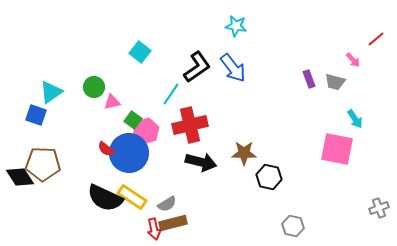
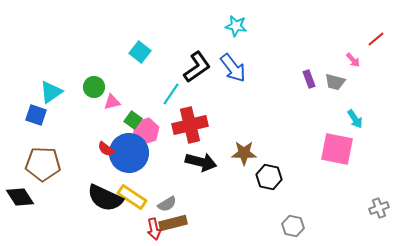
black diamond: moved 20 px down
